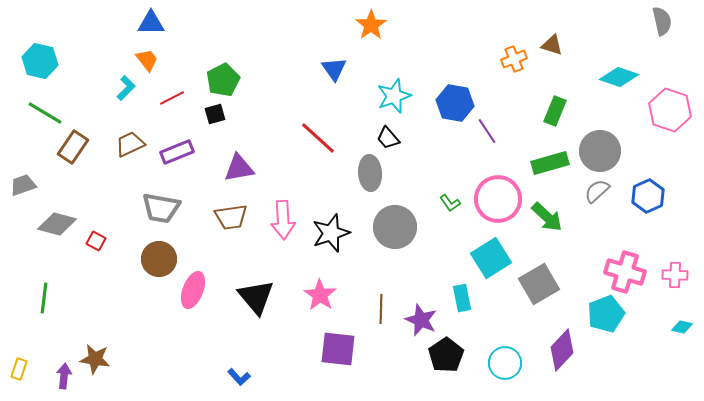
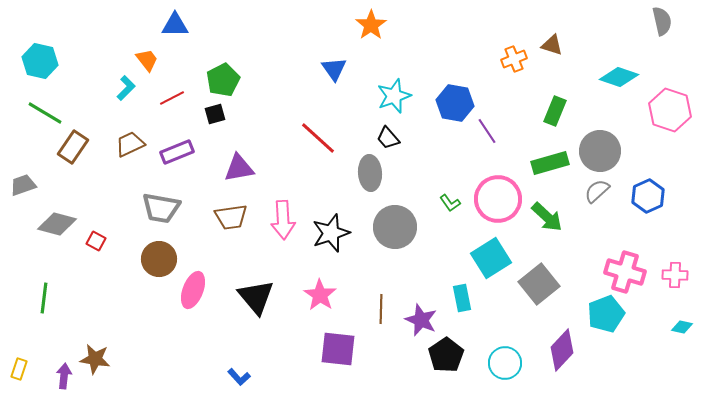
blue triangle at (151, 23): moved 24 px right, 2 px down
gray square at (539, 284): rotated 9 degrees counterclockwise
